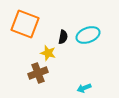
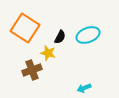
orange square: moved 4 px down; rotated 12 degrees clockwise
black semicircle: moved 3 px left; rotated 16 degrees clockwise
brown cross: moved 6 px left, 3 px up
